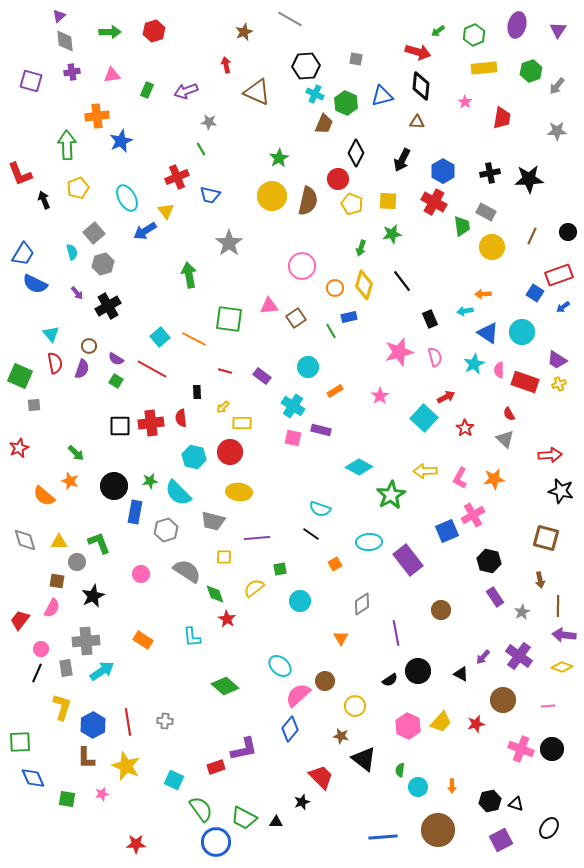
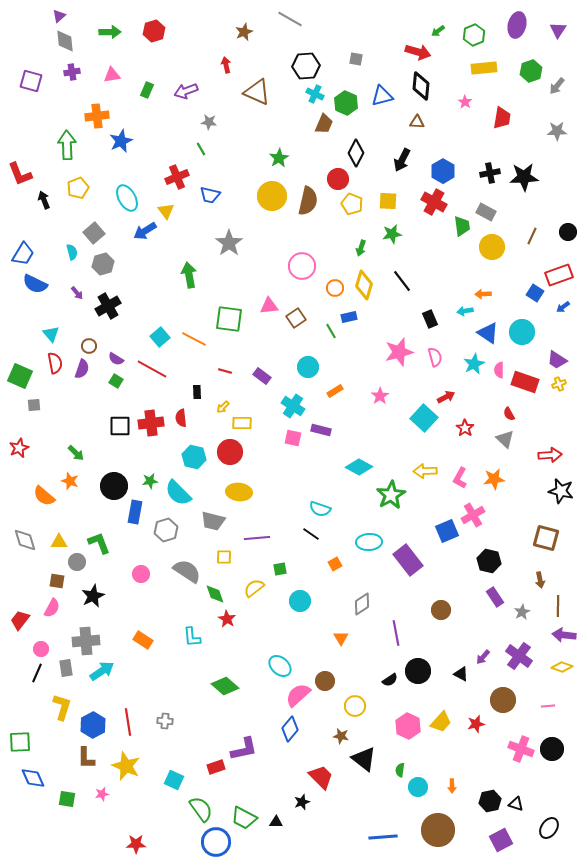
black star at (529, 179): moved 5 px left, 2 px up
